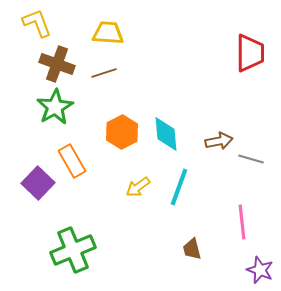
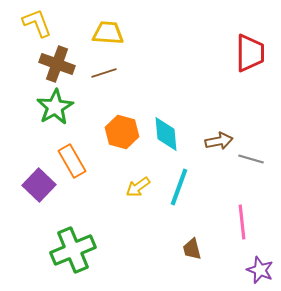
orange hexagon: rotated 16 degrees counterclockwise
purple square: moved 1 px right, 2 px down
